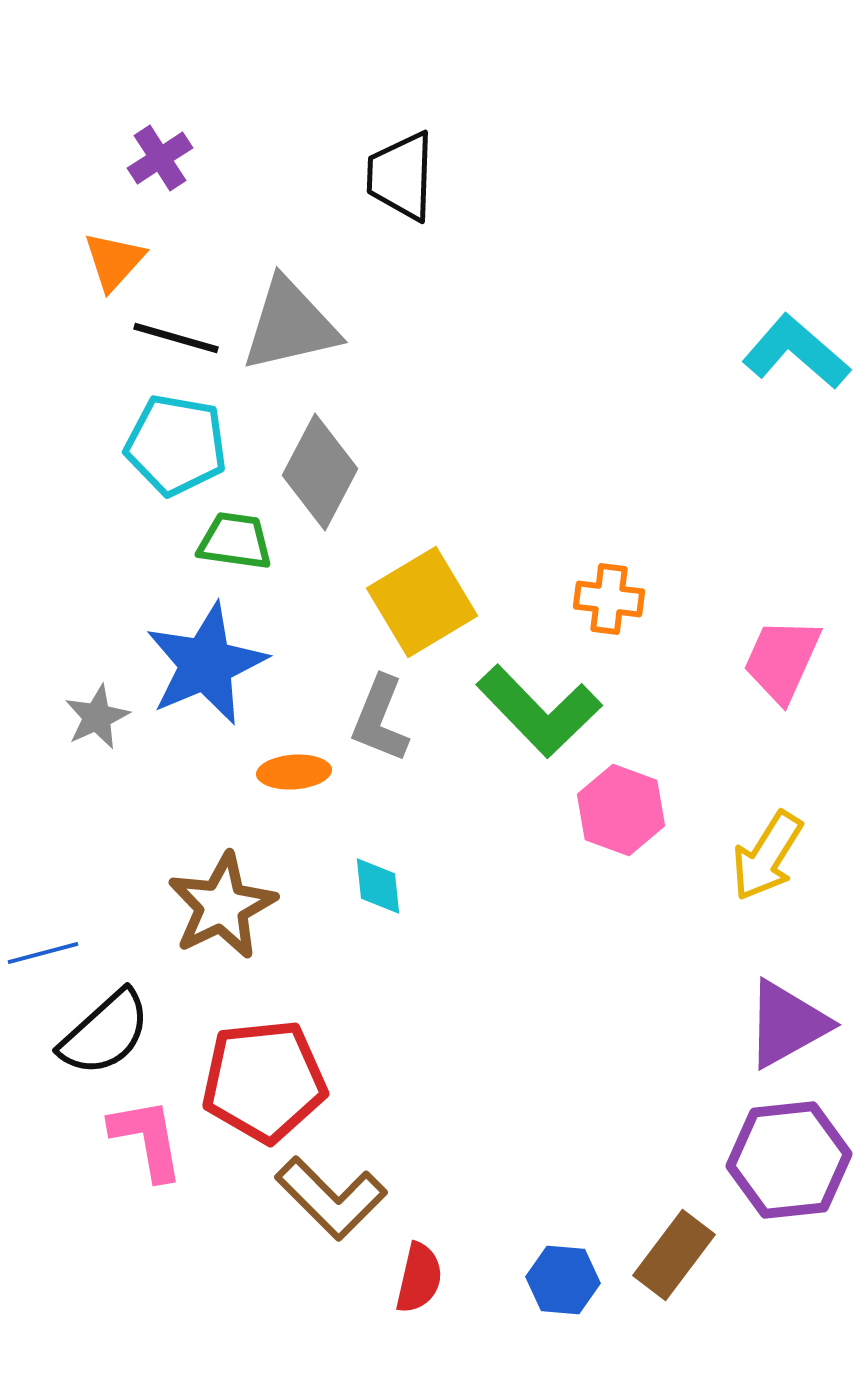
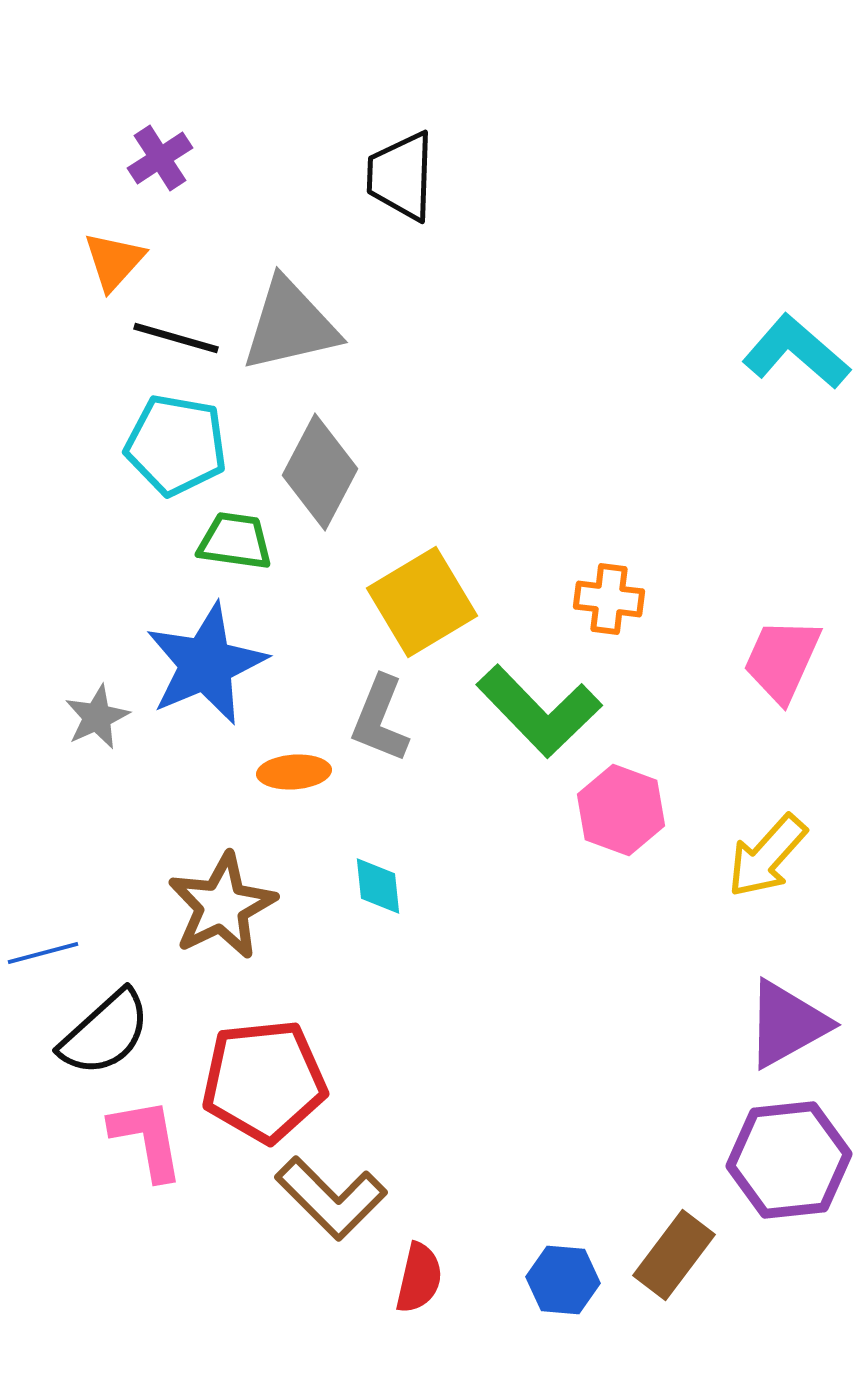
yellow arrow: rotated 10 degrees clockwise
